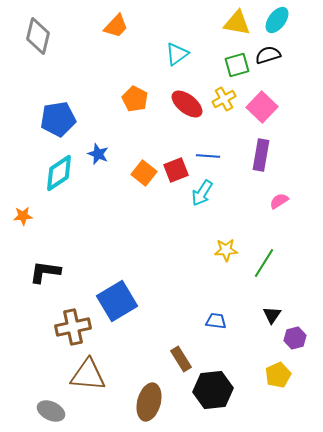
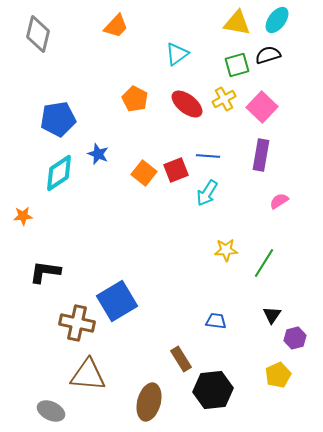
gray diamond: moved 2 px up
cyan arrow: moved 5 px right
brown cross: moved 4 px right, 4 px up; rotated 24 degrees clockwise
